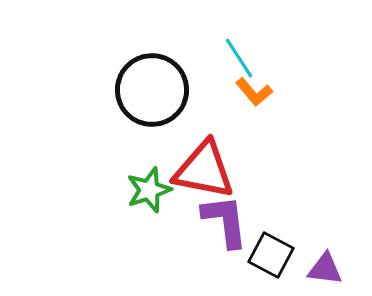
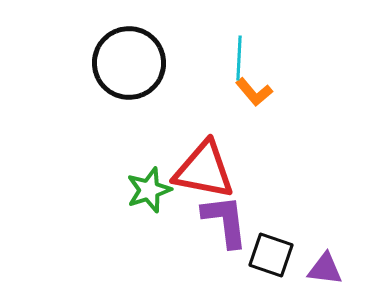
cyan line: rotated 36 degrees clockwise
black circle: moved 23 px left, 27 px up
black square: rotated 9 degrees counterclockwise
